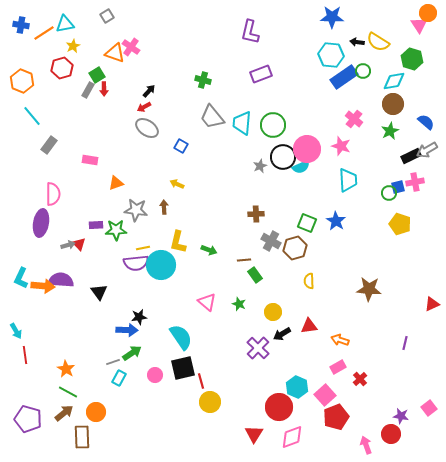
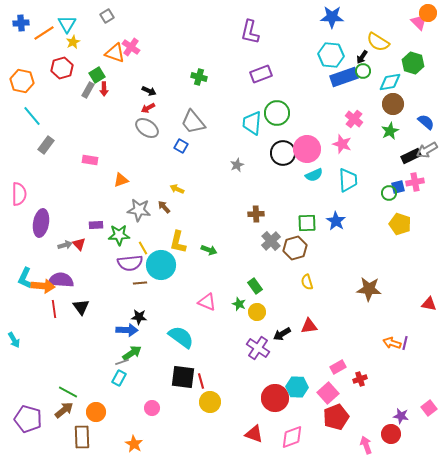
cyan triangle at (65, 24): moved 2 px right; rotated 48 degrees counterclockwise
blue cross at (21, 25): moved 2 px up; rotated 14 degrees counterclockwise
pink triangle at (419, 25): moved 3 px up; rotated 12 degrees counterclockwise
black arrow at (357, 42): moved 5 px right, 15 px down; rotated 64 degrees counterclockwise
yellow star at (73, 46): moved 4 px up
green hexagon at (412, 59): moved 1 px right, 4 px down
blue rectangle at (344, 77): rotated 16 degrees clockwise
green cross at (203, 80): moved 4 px left, 3 px up
orange hexagon at (22, 81): rotated 10 degrees counterclockwise
cyan diamond at (394, 81): moved 4 px left, 1 px down
black arrow at (149, 91): rotated 72 degrees clockwise
red arrow at (144, 107): moved 4 px right, 1 px down
gray trapezoid at (212, 117): moved 19 px left, 5 px down
cyan trapezoid at (242, 123): moved 10 px right
green circle at (273, 125): moved 4 px right, 12 px up
gray rectangle at (49, 145): moved 3 px left
pink star at (341, 146): moved 1 px right, 2 px up
black circle at (283, 157): moved 4 px up
gray star at (260, 166): moved 23 px left, 1 px up
cyan semicircle at (301, 167): moved 13 px right, 8 px down
orange triangle at (116, 183): moved 5 px right, 3 px up
yellow arrow at (177, 184): moved 5 px down
pink semicircle at (53, 194): moved 34 px left
brown arrow at (164, 207): rotated 40 degrees counterclockwise
gray star at (136, 210): moved 3 px right
green square at (307, 223): rotated 24 degrees counterclockwise
green star at (116, 230): moved 3 px right, 5 px down
gray cross at (271, 241): rotated 18 degrees clockwise
gray arrow at (68, 245): moved 3 px left
yellow line at (143, 248): rotated 72 degrees clockwise
brown line at (244, 260): moved 104 px left, 23 px down
purple semicircle at (136, 263): moved 6 px left
green rectangle at (255, 275): moved 11 px down
cyan L-shape at (21, 278): moved 4 px right
yellow semicircle at (309, 281): moved 2 px left, 1 px down; rotated 14 degrees counterclockwise
black triangle at (99, 292): moved 18 px left, 15 px down
pink triangle at (207, 302): rotated 18 degrees counterclockwise
red triangle at (432, 304): moved 3 px left; rotated 35 degrees clockwise
yellow circle at (273, 312): moved 16 px left
black star at (139, 317): rotated 14 degrees clockwise
cyan arrow at (16, 331): moved 2 px left, 9 px down
cyan semicircle at (181, 337): rotated 20 degrees counterclockwise
orange arrow at (340, 340): moved 52 px right, 3 px down
purple cross at (258, 348): rotated 10 degrees counterclockwise
red line at (25, 355): moved 29 px right, 46 px up
gray line at (113, 362): moved 9 px right
black square at (183, 368): moved 9 px down; rotated 20 degrees clockwise
orange star at (66, 369): moved 68 px right, 75 px down
pink circle at (155, 375): moved 3 px left, 33 px down
red cross at (360, 379): rotated 24 degrees clockwise
cyan hexagon at (297, 387): rotated 20 degrees counterclockwise
pink square at (325, 395): moved 3 px right, 2 px up
red circle at (279, 407): moved 4 px left, 9 px up
brown arrow at (64, 413): moved 3 px up
red triangle at (254, 434): rotated 42 degrees counterclockwise
